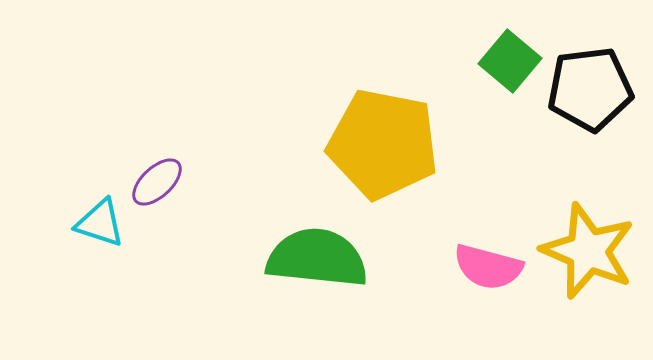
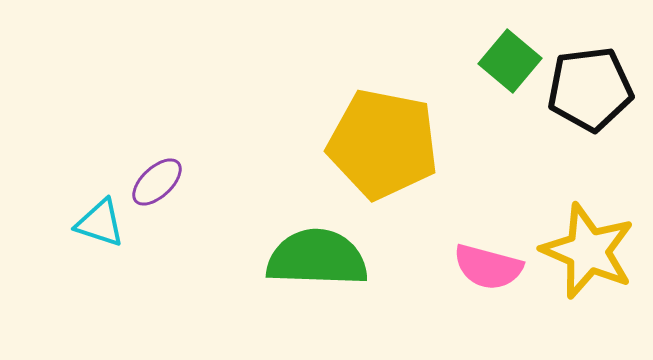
green semicircle: rotated 4 degrees counterclockwise
